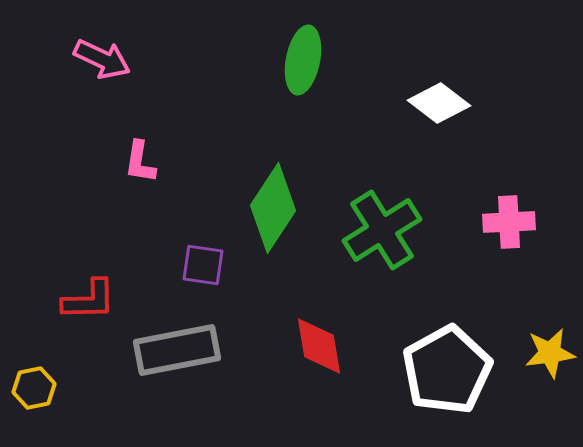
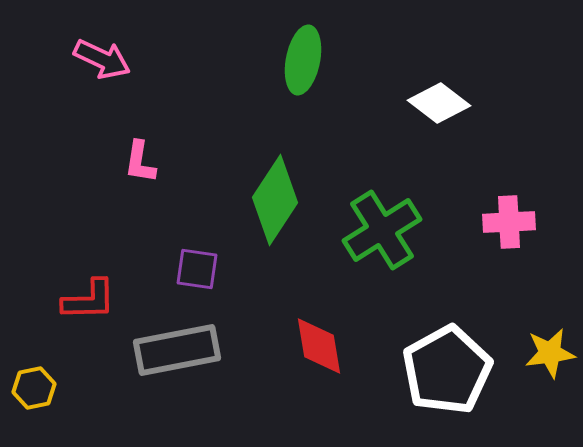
green diamond: moved 2 px right, 8 px up
purple square: moved 6 px left, 4 px down
